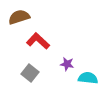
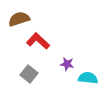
brown semicircle: moved 2 px down
gray square: moved 1 px left, 1 px down
